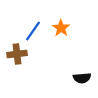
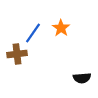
blue line: moved 2 px down
